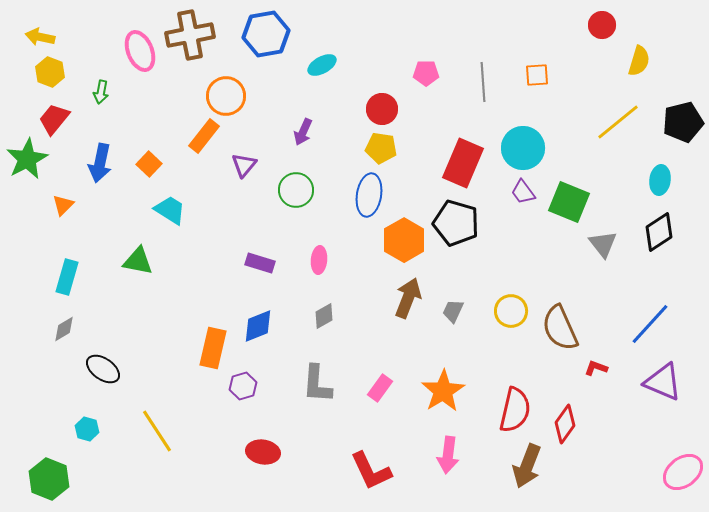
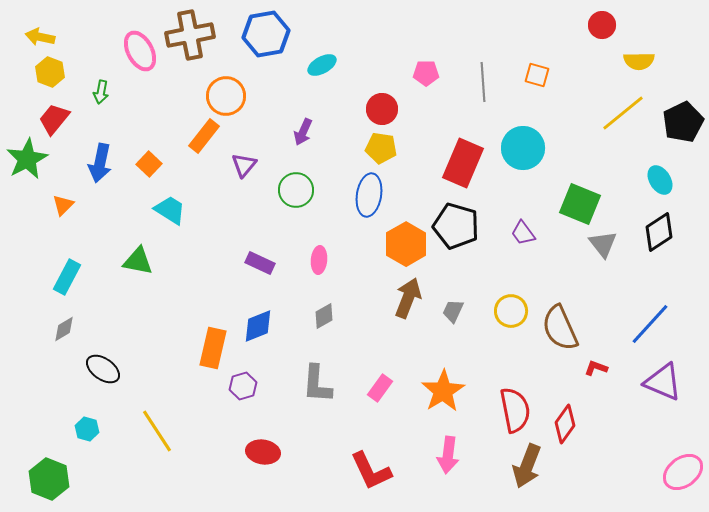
pink ellipse at (140, 51): rotated 6 degrees counterclockwise
yellow semicircle at (639, 61): rotated 72 degrees clockwise
orange square at (537, 75): rotated 20 degrees clockwise
yellow line at (618, 122): moved 5 px right, 9 px up
black pentagon at (683, 122): rotated 12 degrees counterclockwise
cyan ellipse at (660, 180): rotated 40 degrees counterclockwise
purple trapezoid at (523, 192): moved 41 px down
green square at (569, 202): moved 11 px right, 2 px down
black pentagon at (456, 223): moved 3 px down
orange hexagon at (404, 240): moved 2 px right, 4 px down
purple rectangle at (260, 263): rotated 8 degrees clockwise
cyan rectangle at (67, 277): rotated 12 degrees clockwise
red semicircle at (515, 410): rotated 24 degrees counterclockwise
